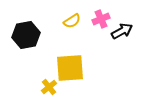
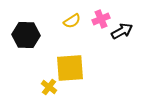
black hexagon: rotated 12 degrees clockwise
yellow cross: rotated 14 degrees counterclockwise
